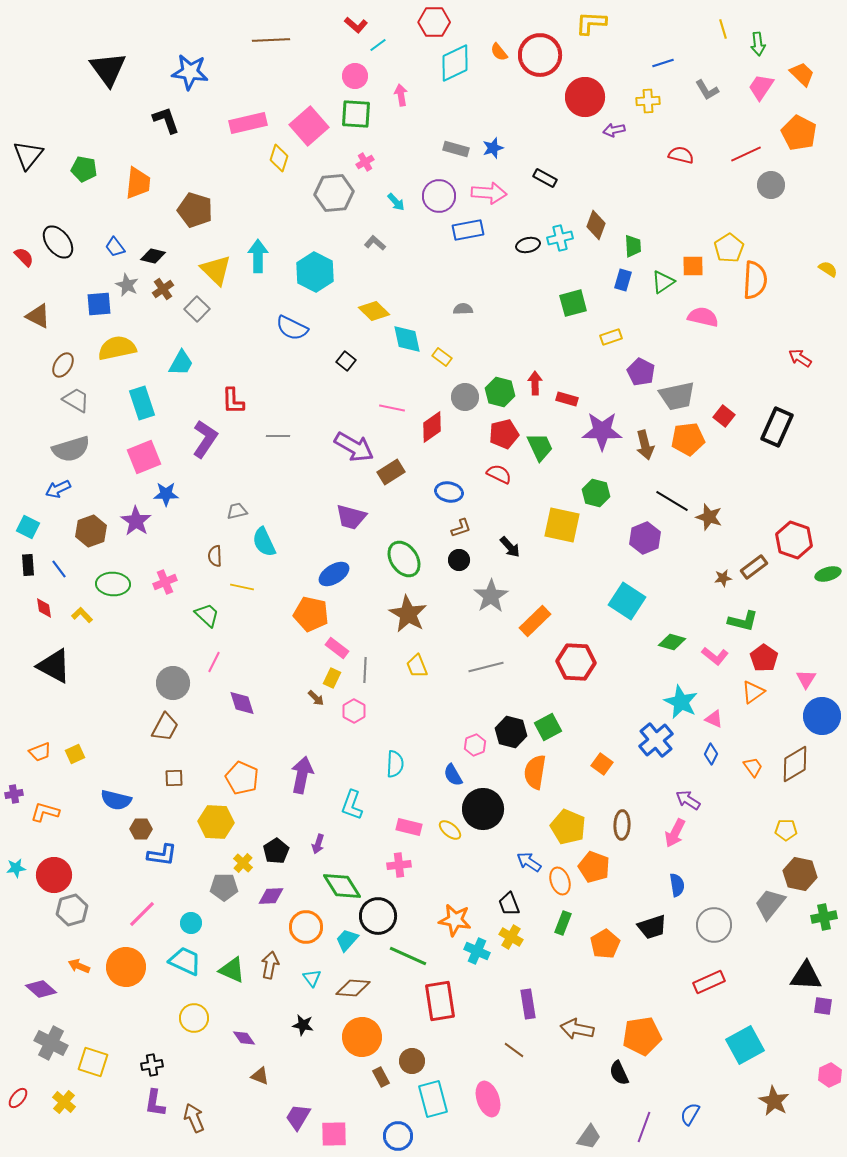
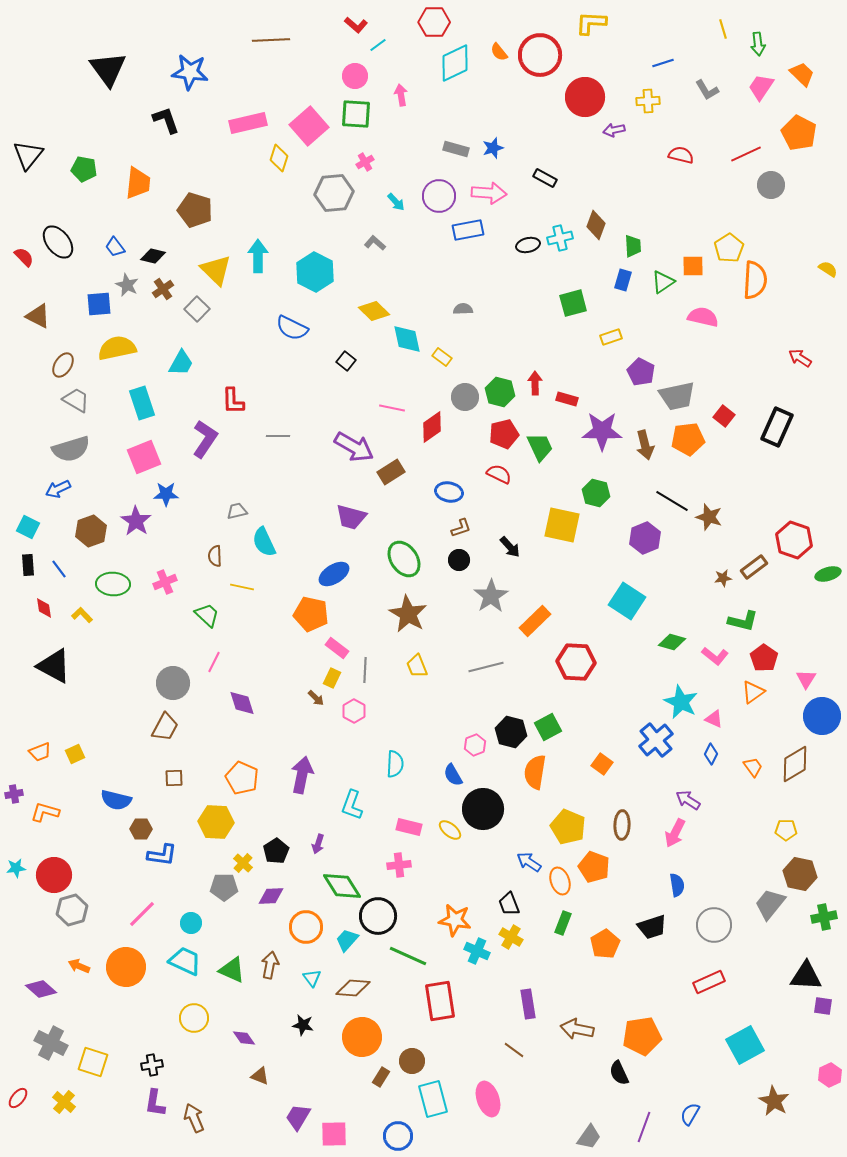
brown rectangle at (381, 1077): rotated 60 degrees clockwise
